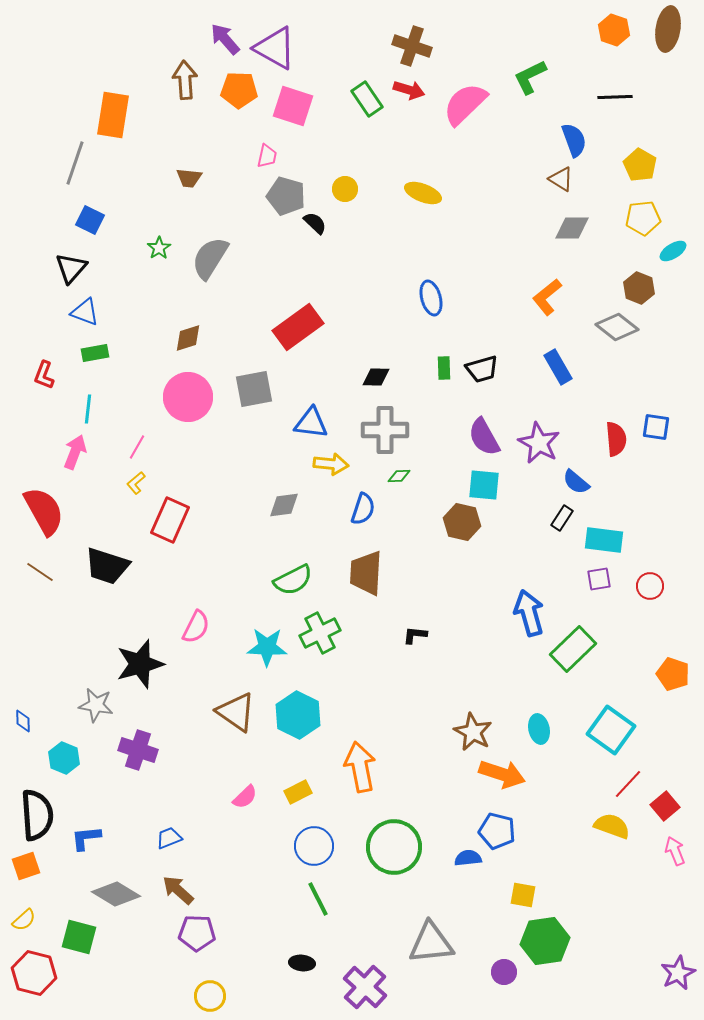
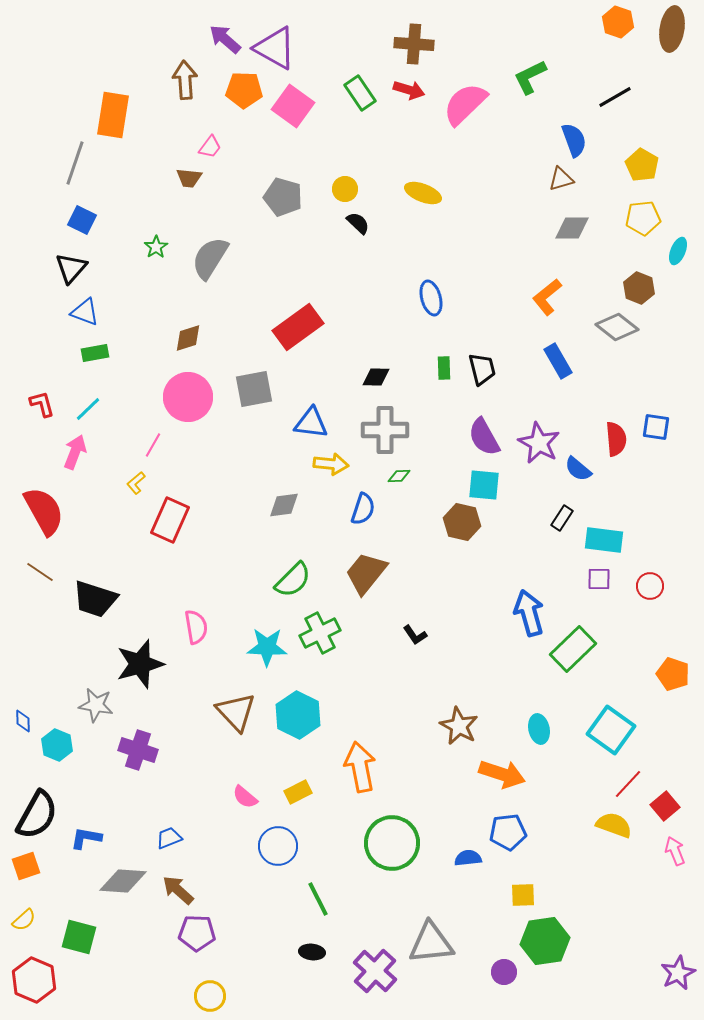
brown ellipse at (668, 29): moved 4 px right
orange hexagon at (614, 30): moved 4 px right, 8 px up
purple arrow at (225, 39): rotated 8 degrees counterclockwise
brown cross at (412, 46): moved 2 px right, 2 px up; rotated 15 degrees counterclockwise
orange pentagon at (239, 90): moved 5 px right
black line at (615, 97): rotated 28 degrees counterclockwise
green rectangle at (367, 99): moved 7 px left, 6 px up
pink square at (293, 106): rotated 18 degrees clockwise
pink trapezoid at (267, 156): moved 57 px left, 9 px up; rotated 25 degrees clockwise
yellow pentagon at (640, 165): moved 2 px right
brown triangle at (561, 179): rotated 48 degrees counterclockwise
gray pentagon at (286, 196): moved 3 px left, 1 px down
blue square at (90, 220): moved 8 px left
black semicircle at (315, 223): moved 43 px right
green star at (159, 248): moved 3 px left, 1 px up
cyan ellipse at (673, 251): moved 5 px right; rotated 36 degrees counterclockwise
blue rectangle at (558, 367): moved 6 px up
black trapezoid at (482, 369): rotated 88 degrees counterclockwise
red L-shape at (44, 375): moved 2 px left, 29 px down; rotated 144 degrees clockwise
cyan line at (88, 409): rotated 40 degrees clockwise
pink line at (137, 447): moved 16 px right, 2 px up
blue semicircle at (576, 482): moved 2 px right, 13 px up
black trapezoid at (107, 566): moved 12 px left, 33 px down
brown trapezoid at (366, 573): rotated 36 degrees clockwise
purple square at (599, 579): rotated 10 degrees clockwise
green semicircle at (293, 580): rotated 18 degrees counterclockwise
pink semicircle at (196, 627): rotated 36 degrees counterclockwise
black L-shape at (415, 635): rotated 130 degrees counterclockwise
brown triangle at (236, 712): rotated 12 degrees clockwise
brown star at (473, 732): moved 14 px left, 6 px up
cyan hexagon at (64, 758): moved 7 px left, 13 px up
pink semicircle at (245, 797): rotated 84 degrees clockwise
black semicircle at (37, 815): rotated 33 degrees clockwise
yellow semicircle at (612, 826): moved 2 px right, 1 px up
blue pentagon at (497, 831): moved 11 px right, 1 px down; rotated 21 degrees counterclockwise
blue L-shape at (86, 838): rotated 16 degrees clockwise
blue circle at (314, 846): moved 36 px left
green circle at (394, 847): moved 2 px left, 4 px up
gray diamond at (116, 894): moved 7 px right, 13 px up; rotated 27 degrees counterclockwise
yellow square at (523, 895): rotated 12 degrees counterclockwise
black ellipse at (302, 963): moved 10 px right, 11 px up
red hexagon at (34, 973): moved 7 px down; rotated 9 degrees clockwise
purple cross at (365, 987): moved 10 px right, 16 px up
